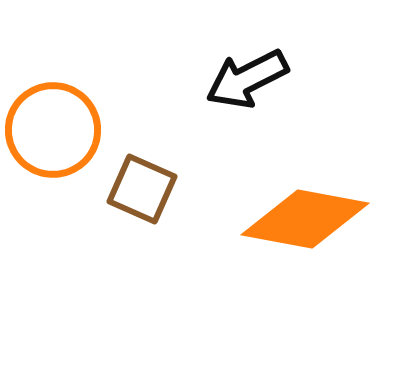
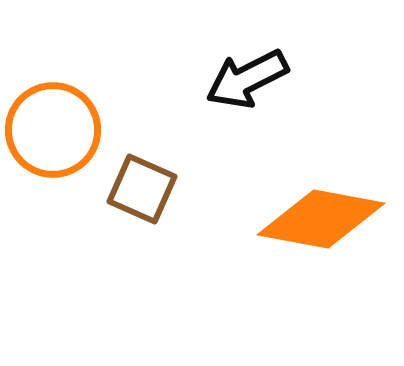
orange diamond: moved 16 px right
